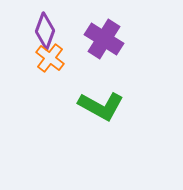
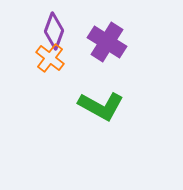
purple diamond: moved 9 px right
purple cross: moved 3 px right, 3 px down
